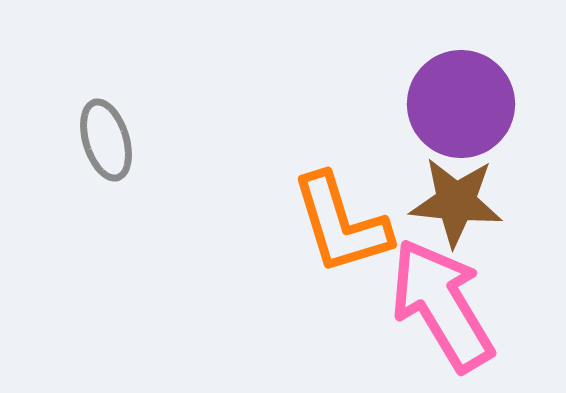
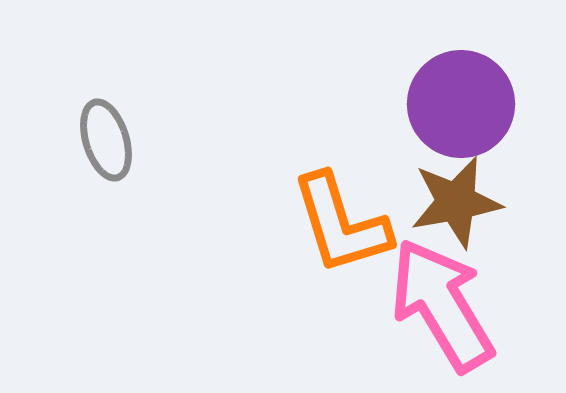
brown star: rotated 16 degrees counterclockwise
